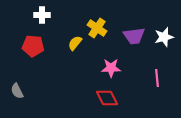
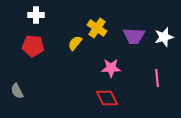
white cross: moved 6 px left
purple trapezoid: rotated 10 degrees clockwise
